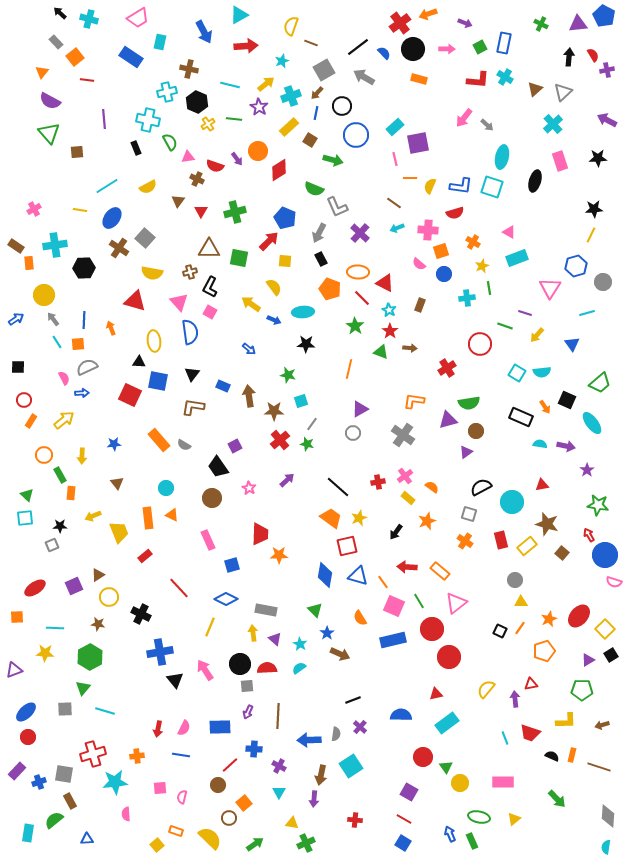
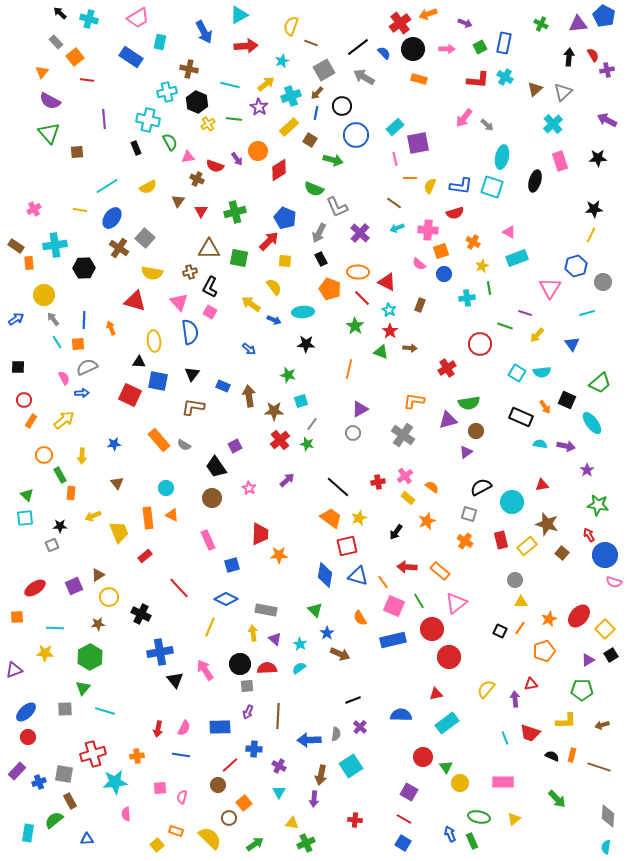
red triangle at (385, 283): moved 2 px right, 1 px up
black trapezoid at (218, 467): moved 2 px left
brown star at (98, 624): rotated 16 degrees counterclockwise
